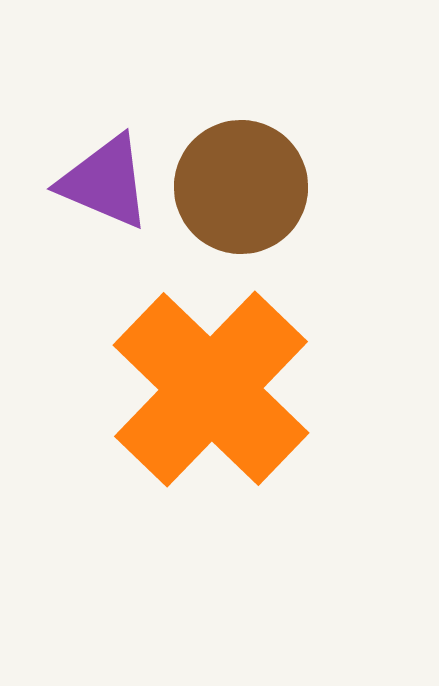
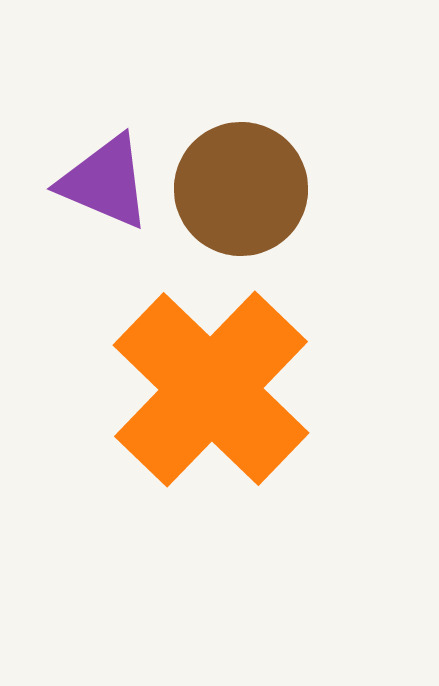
brown circle: moved 2 px down
